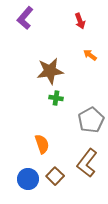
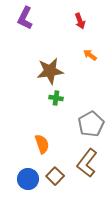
purple L-shape: rotated 15 degrees counterclockwise
gray pentagon: moved 4 px down
